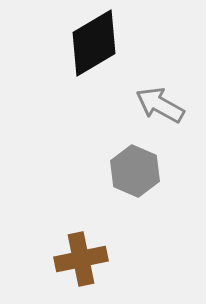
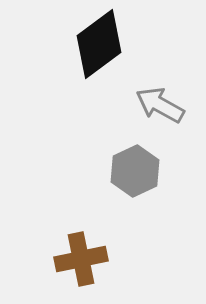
black diamond: moved 5 px right, 1 px down; rotated 6 degrees counterclockwise
gray hexagon: rotated 12 degrees clockwise
